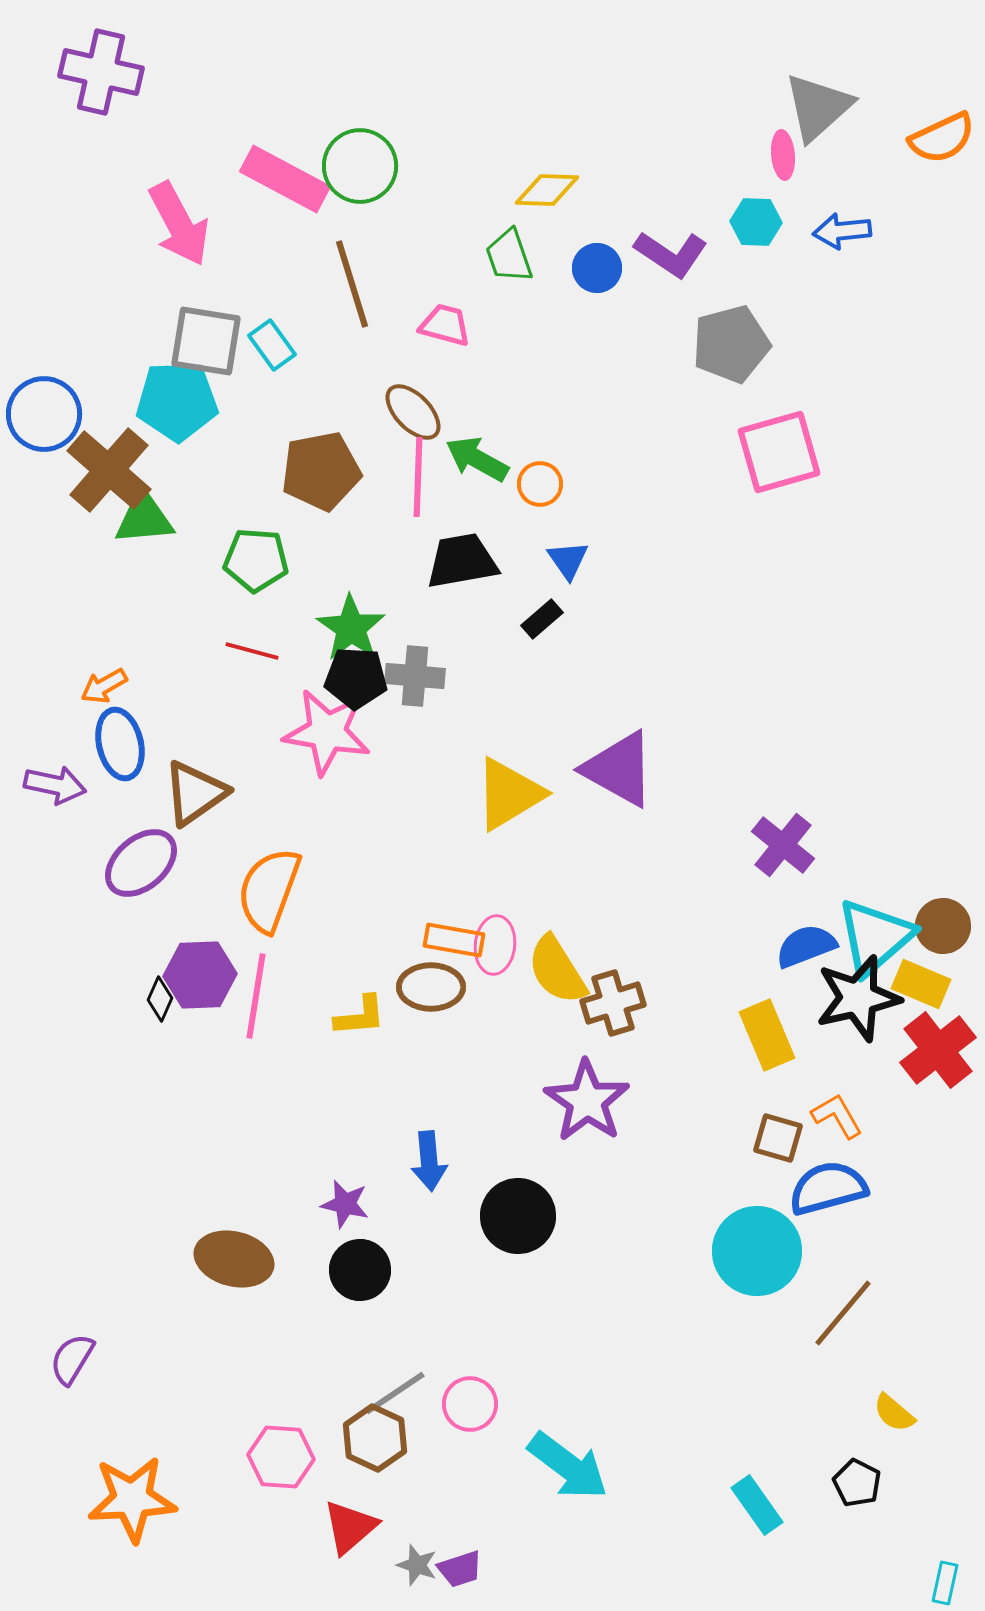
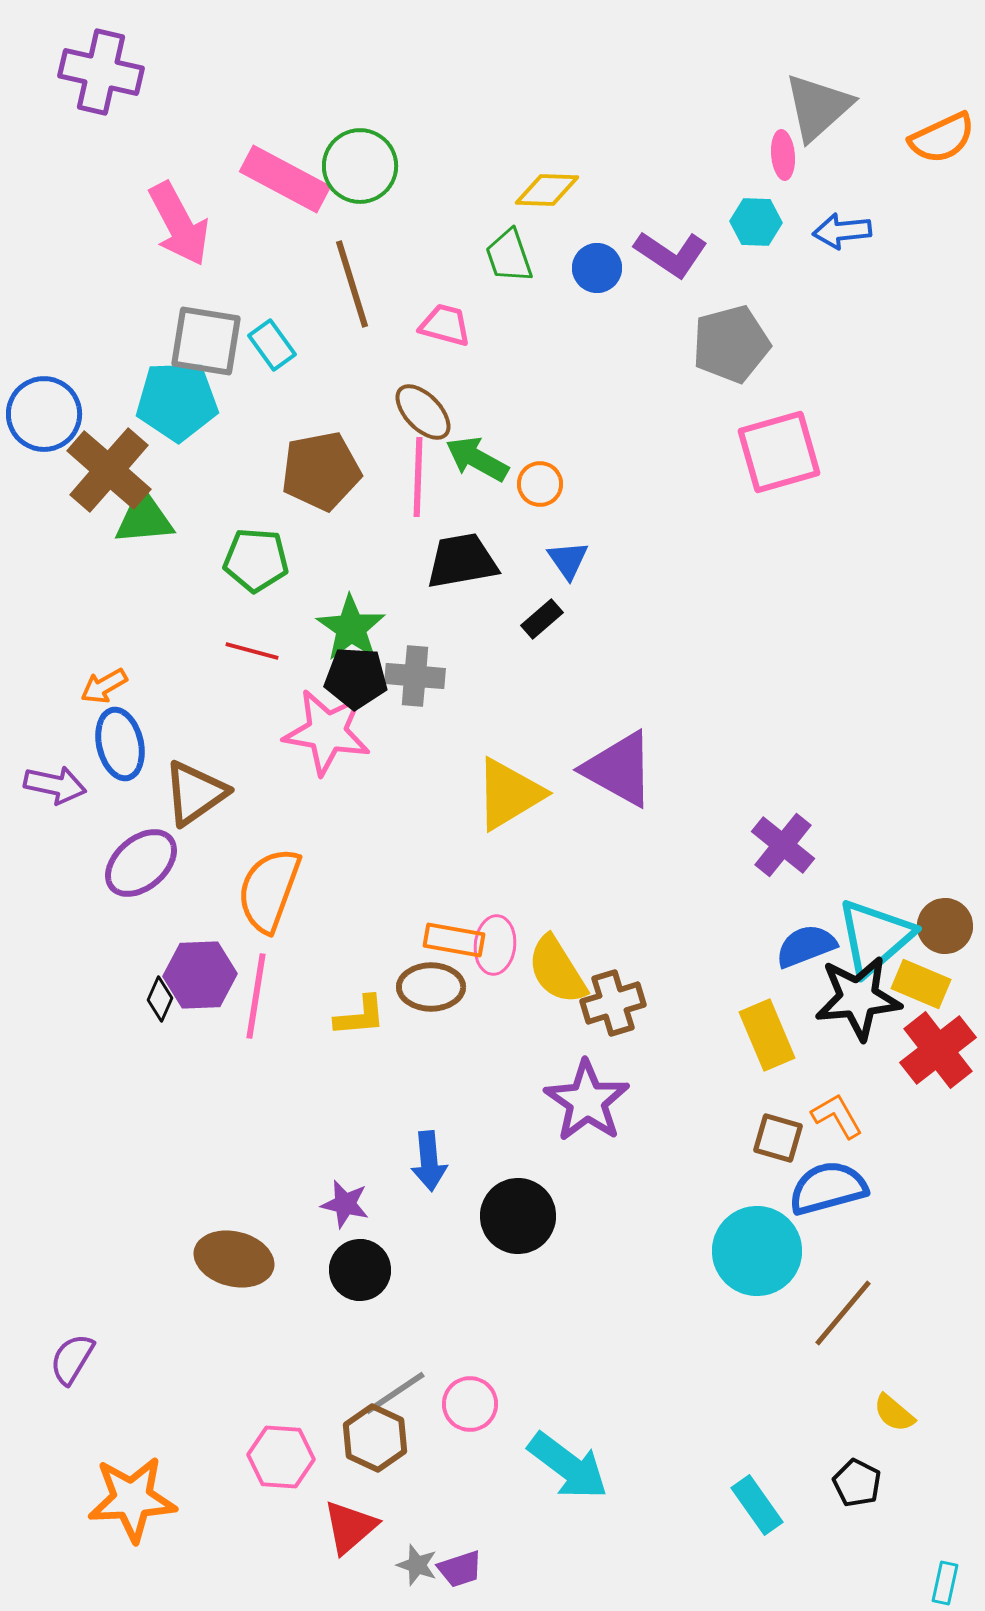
brown ellipse at (413, 412): moved 10 px right
brown circle at (943, 926): moved 2 px right
black star at (858, 998): rotated 8 degrees clockwise
